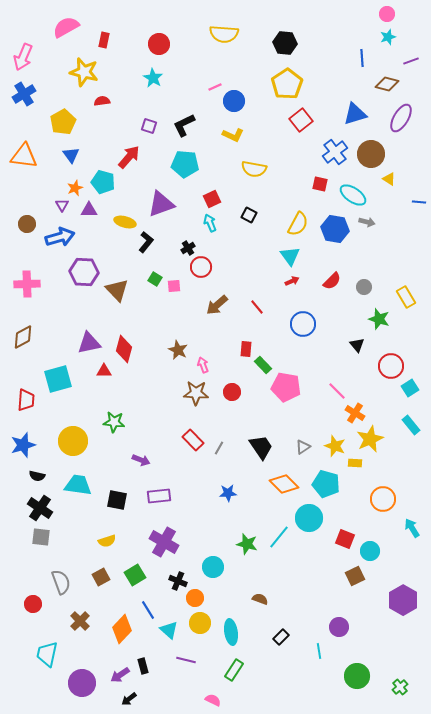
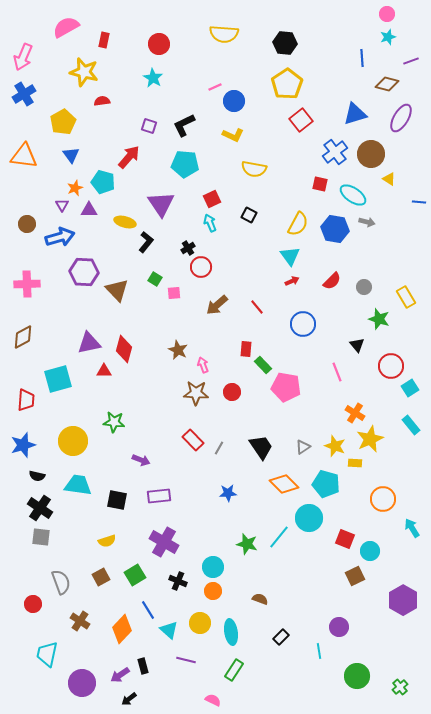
purple triangle at (161, 204): rotated 44 degrees counterclockwise
pink square at (174, 286): moved 7 px down
pink line at (337, 391): moved 19 px up; rotated 24 degrees clockwise
orange circle at (195, 598): moved 18 px right, 7 px up
brown cross at (80, 621): rotated 12 degrees counterclockwise
